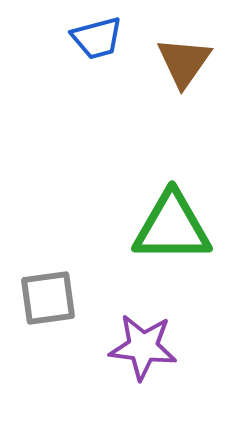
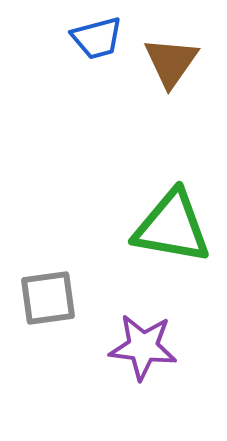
brown triangle: moved 13 px left
green triangle: rotated 10 degrees clockwise
